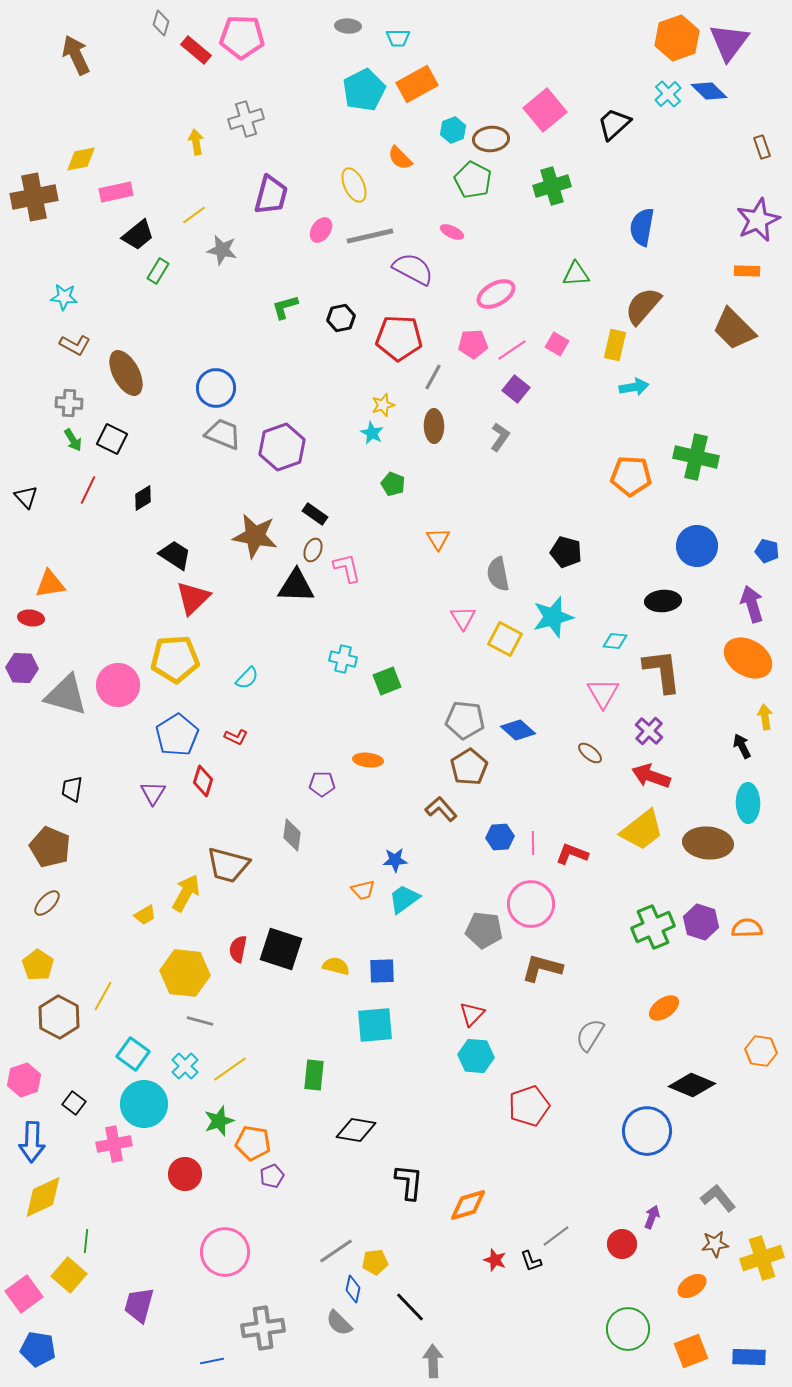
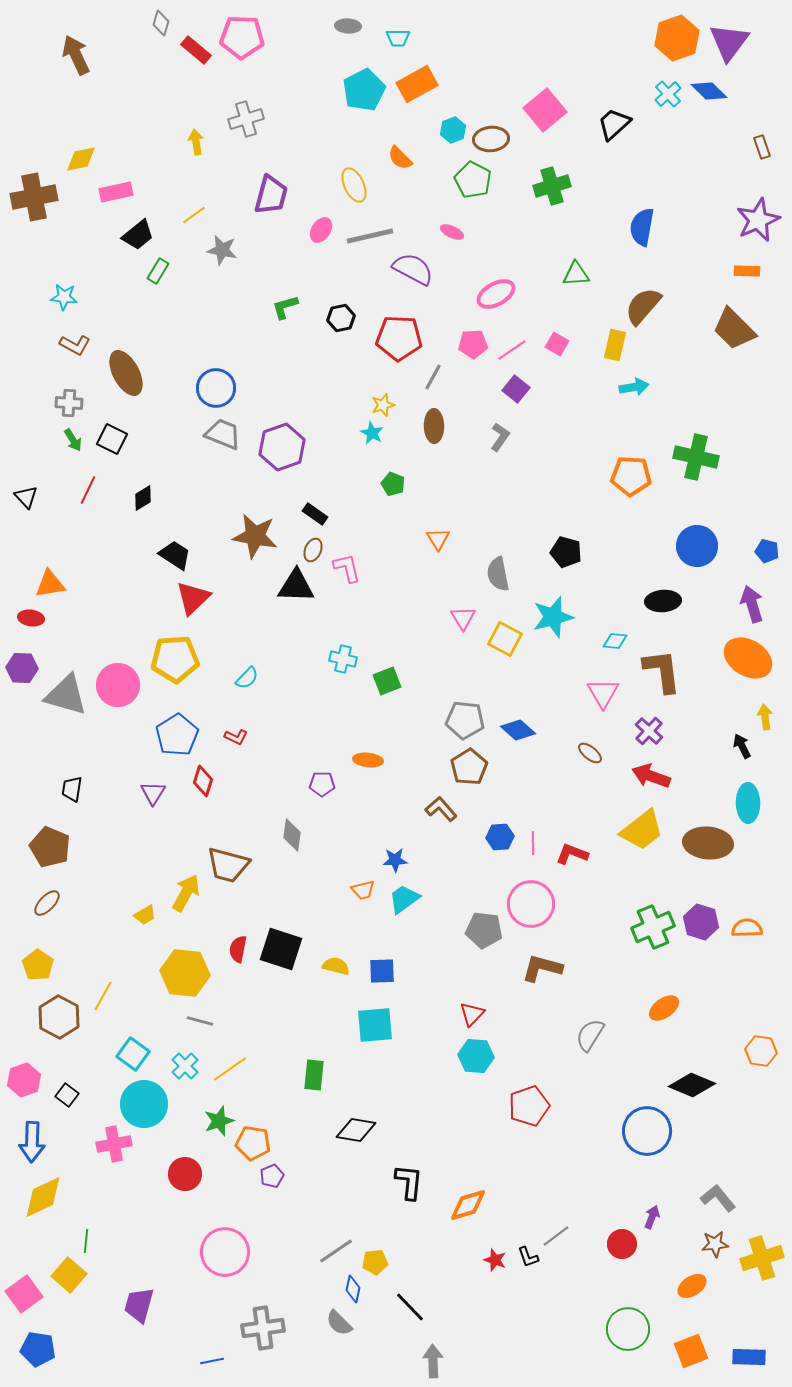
black square at (74, 1103): moved 7 px left, 8 px up
black L-shape at (531, 1261): moved 3 px left, 4 px up
